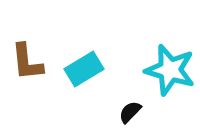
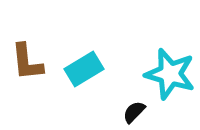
cyan star: moved 4 px down
black semicircle: moved 4 px right
